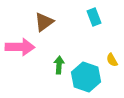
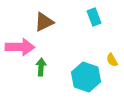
brown triangle: rotated 10 degrees clockwise
green arrow: moved 18 px left, 2 px down
